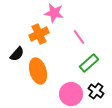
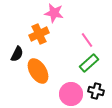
pink line: moved 8 px right, 3 px down
black semicircle: rotated 14 degrees counterclockwise
orange ellipse: rotated 15 degrees counterclockwise
black cross: rotated 21 degrees counterclockwise
